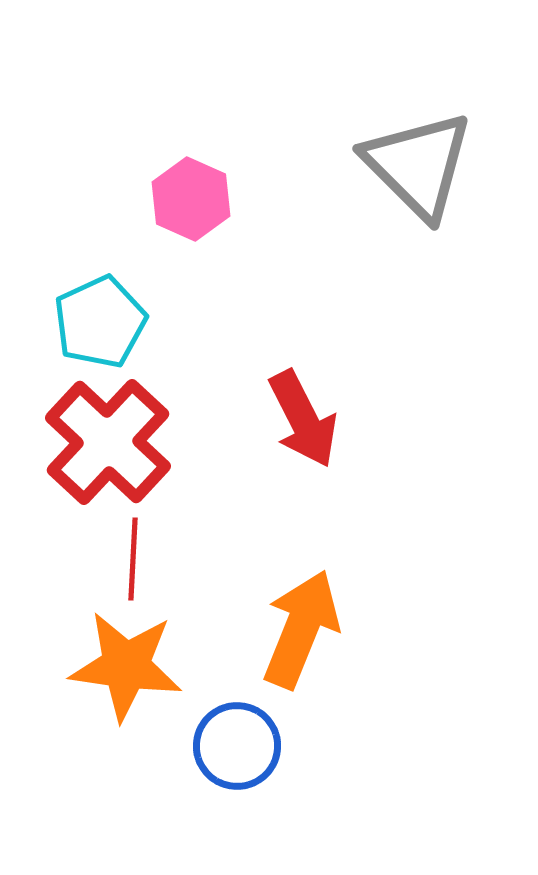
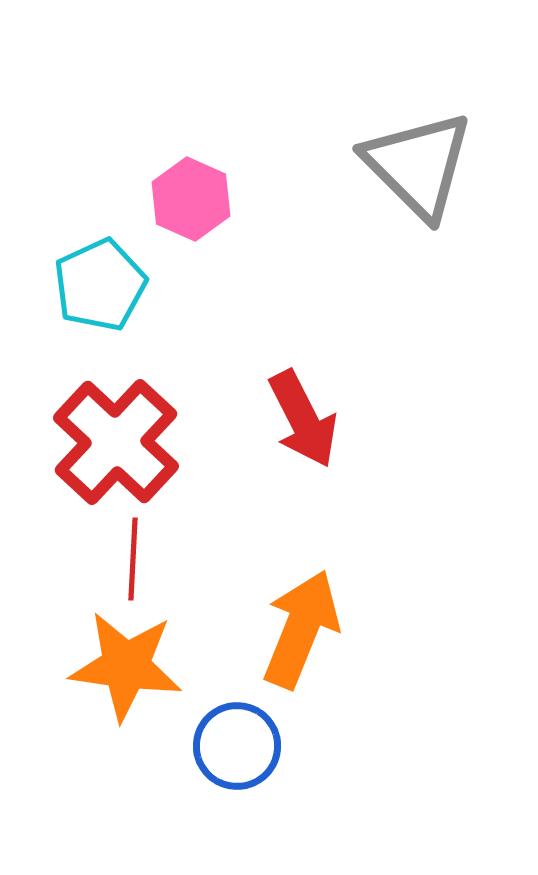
cyan pentagon: moved 37 px up
red cross: moved 8 px right
